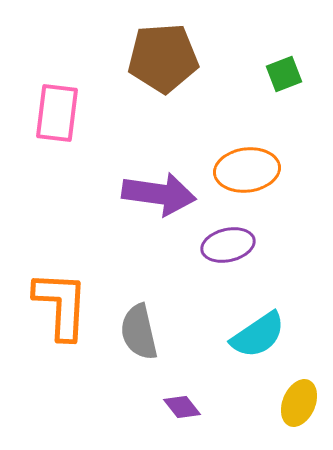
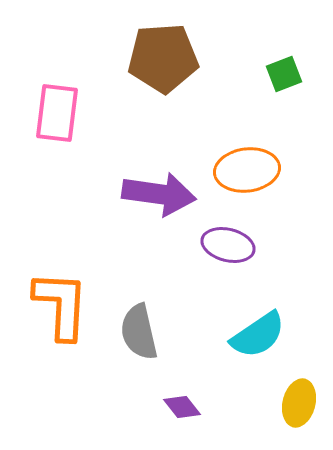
purple ellipse: rotated 27 degrees clockwise
yellow ellipse: rotated 9 degrees counterclockwise
